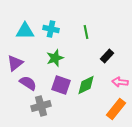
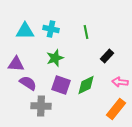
purple triangle: moved 1 px right, 1 px down; rotated 42 degrees clockwise
gray cross: rotated 18 degrees clockwise
